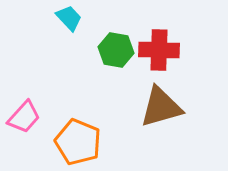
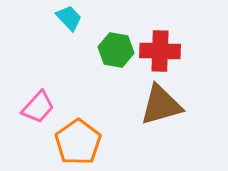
red cross: moved 1 px right, 1 px down
brown triangle: moved 2 px up
pink trapezoid: moved 14 px right, 10 px up
orange pentagon: rotated 15 degrees clockwise
